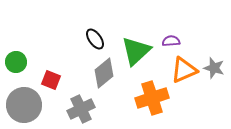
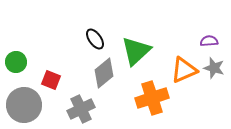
purple semicircle: moved 38 px right
